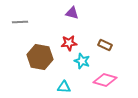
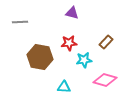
brown rectangle: moved 1 px right, 3 px up; rotated 72 degrees counterclockwise
cyan star: moved 2 px right, 1 px up; rotated 28 degrees counterclockwise
